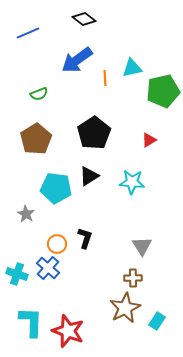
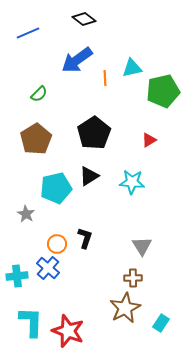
green semicircle: rotated 24 degrees counterclockwise
cyan pentagon: rotated 20 degrees counterclockwise
cyan cross: moved 2 px down; rotated 25 degrees counterclockwise
cyan rectangle: moved 4 px right, 2 px down
